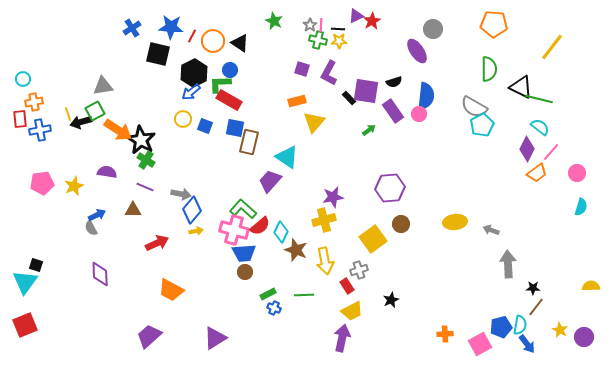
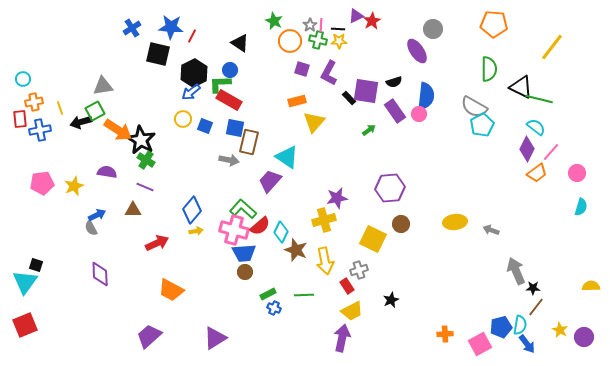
orange circle at (213, 41): moved 77 px right
purple rectangle at (393, 111): moved 2 px right
yellow line at (68, 114): moved 8 px left, 6 px up
cyan semicircle at (540, 127): moved 4 px left
gray arrow at (181, 194): moved 48 px right, 34 px up
purple star at (333, 197): moved 4 px right, 1 px down
yellow square at (373, 239): rotated 28 degrees counterclockwise
gray arrow at (508, 264): moved 8 px right, 7 px down; rotated 20 degrees counterclockwise
